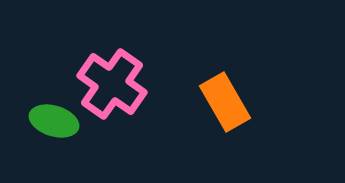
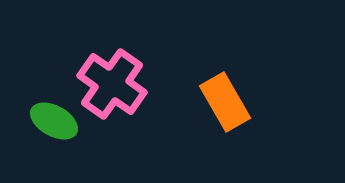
green ellipse: rotated 12 degrees clockwise
